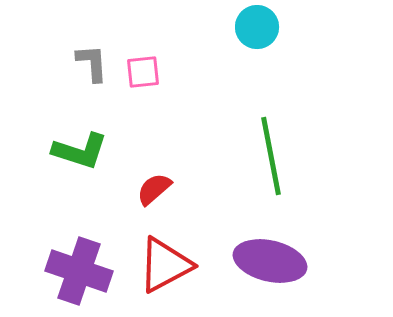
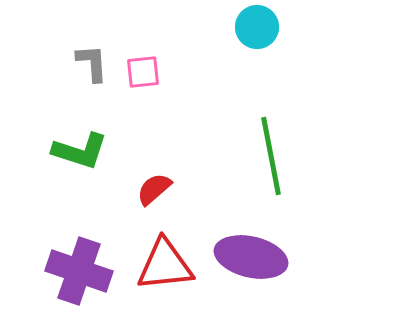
purple ellipse: moved 19 px left, 4 px up
red triangle: rotated 22 degrees clockwise
